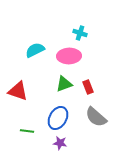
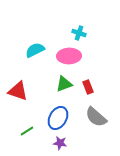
cyan cross: moved 1 px left
green line: rotated 40 degrees counterclockwise
